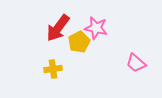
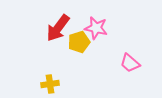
yellow pentagon: rotated 10 degrees clockwise
pink trapezoid: moved 6 px left
yellow cross: moved 3 px left, 15 px down
